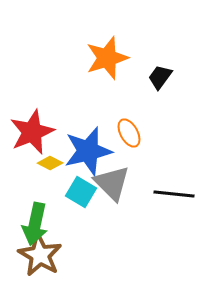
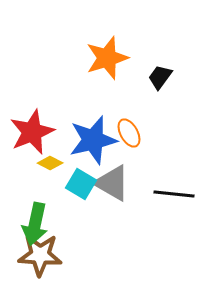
blue star: moved 5 px right, 11 px up
gray triangle: rotated 15 degrees counterclockwise
cyan square: moved 8 px up
brown star: rotated 27 degrees counterclockwise
